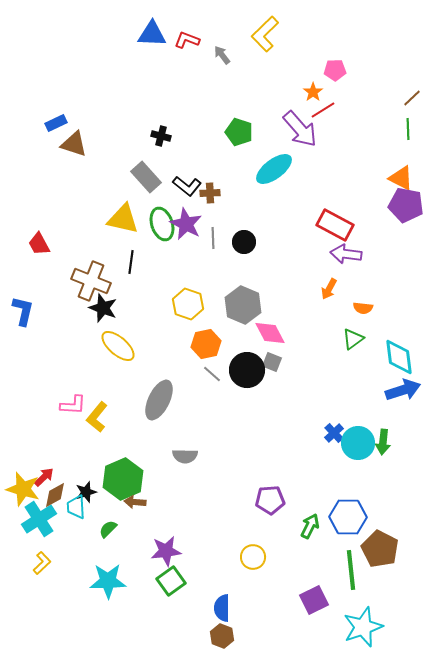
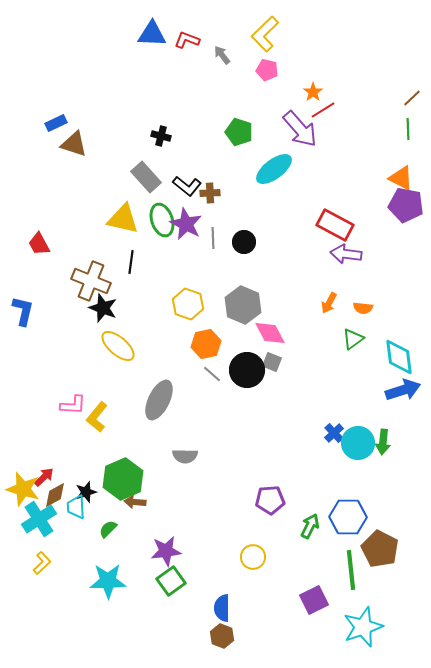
pink pentagon at (335, 70): moved 68 px left; rotated 15 degrees clockwise
green ellipse at (162, 224): moved 4 px up
orange arrow at (329, 289): moved 14 px down
